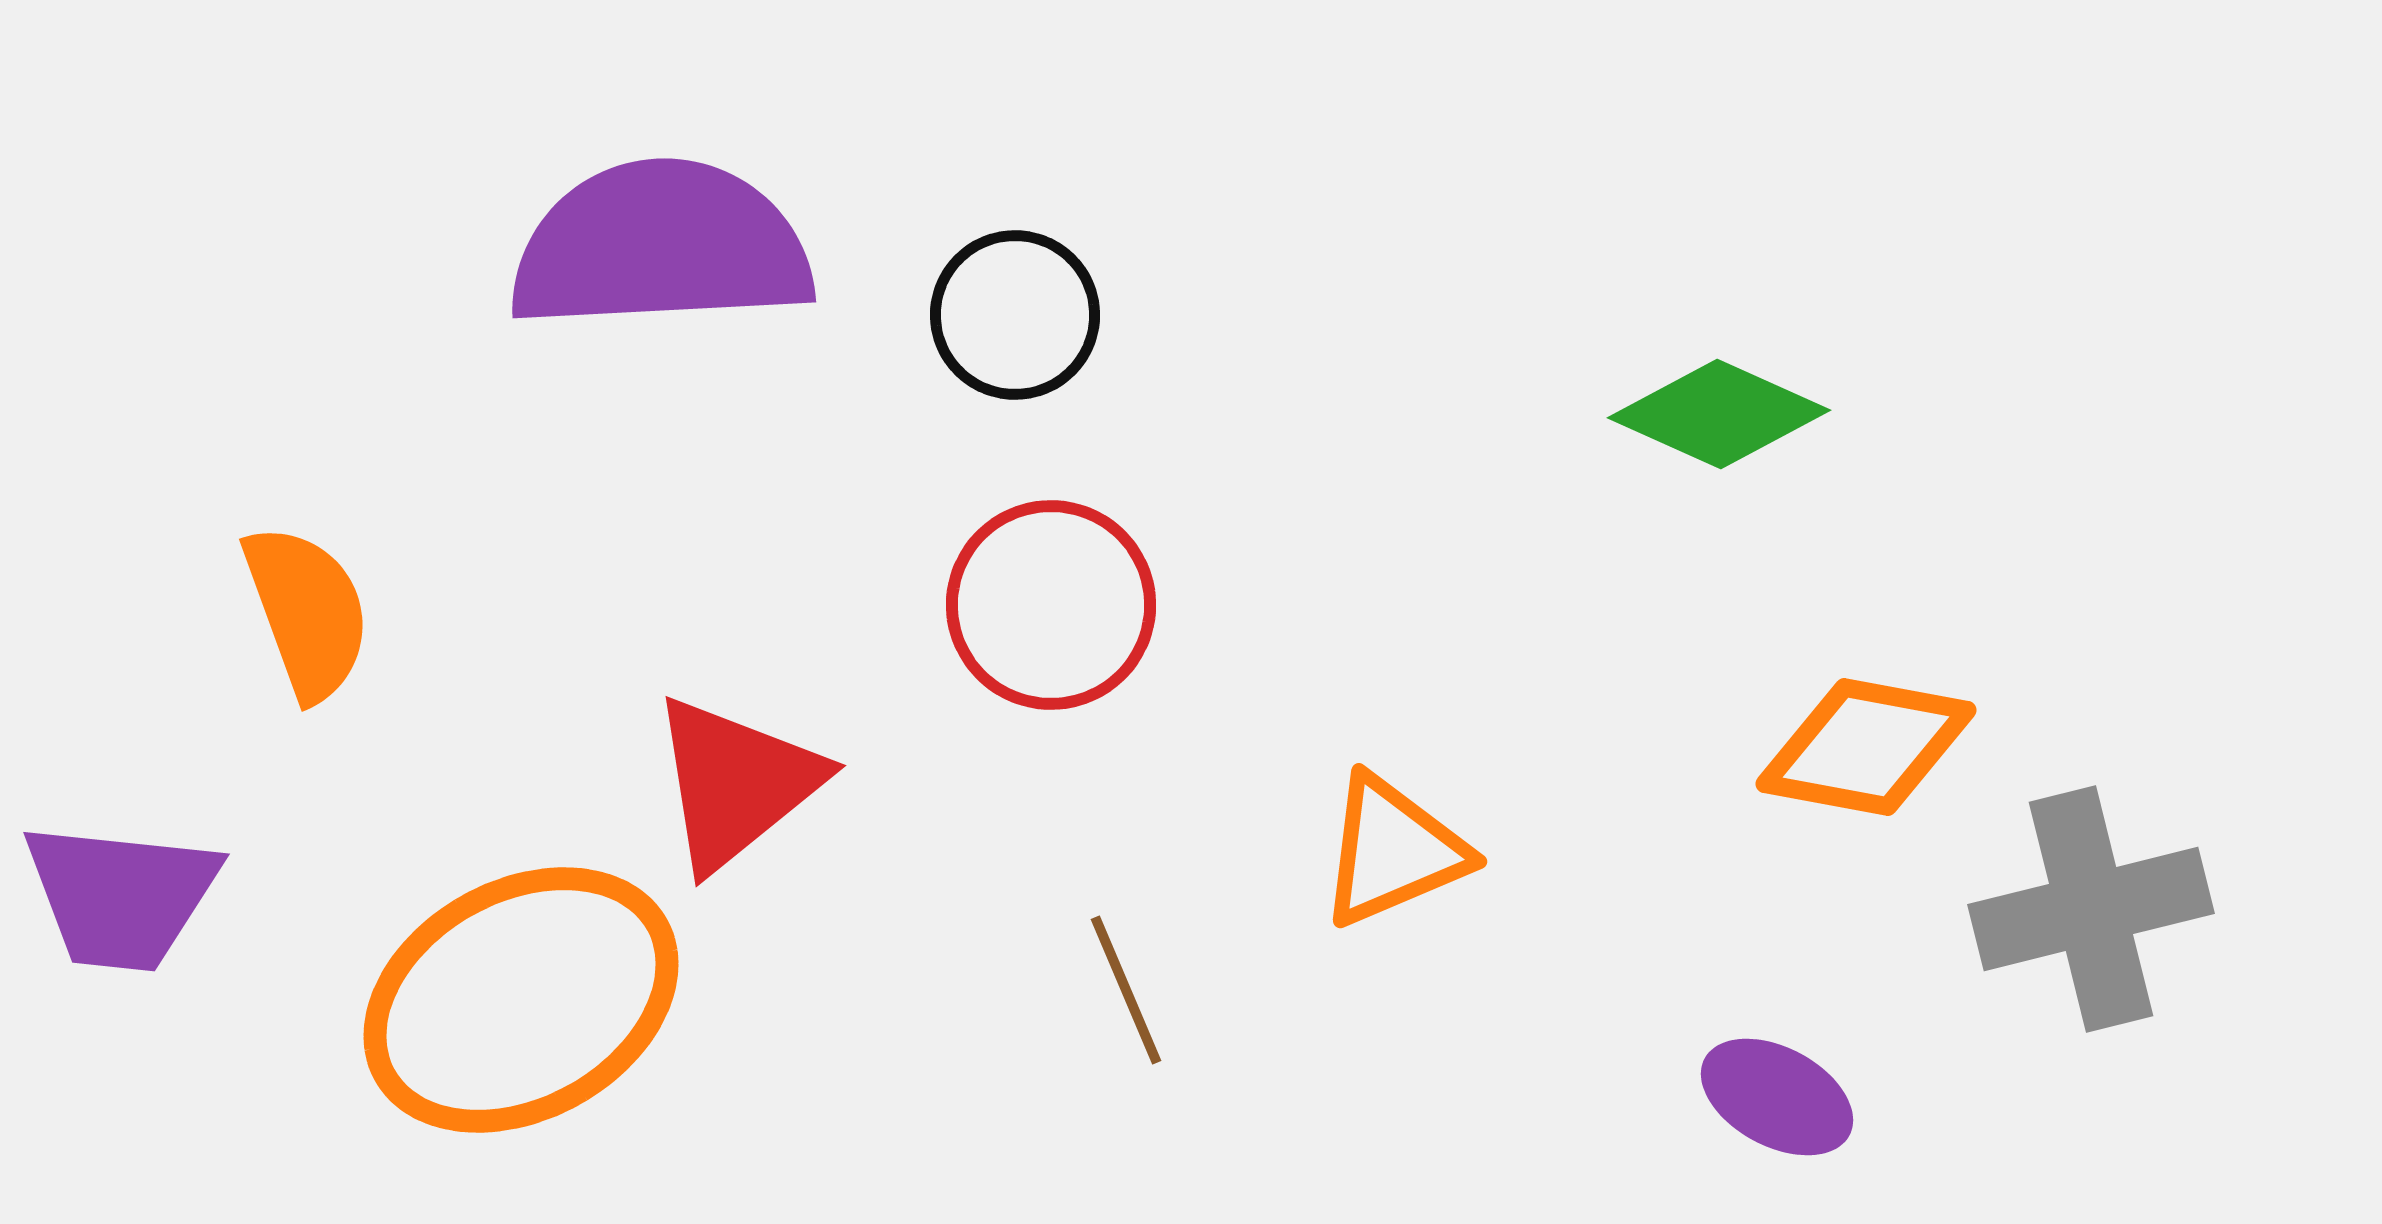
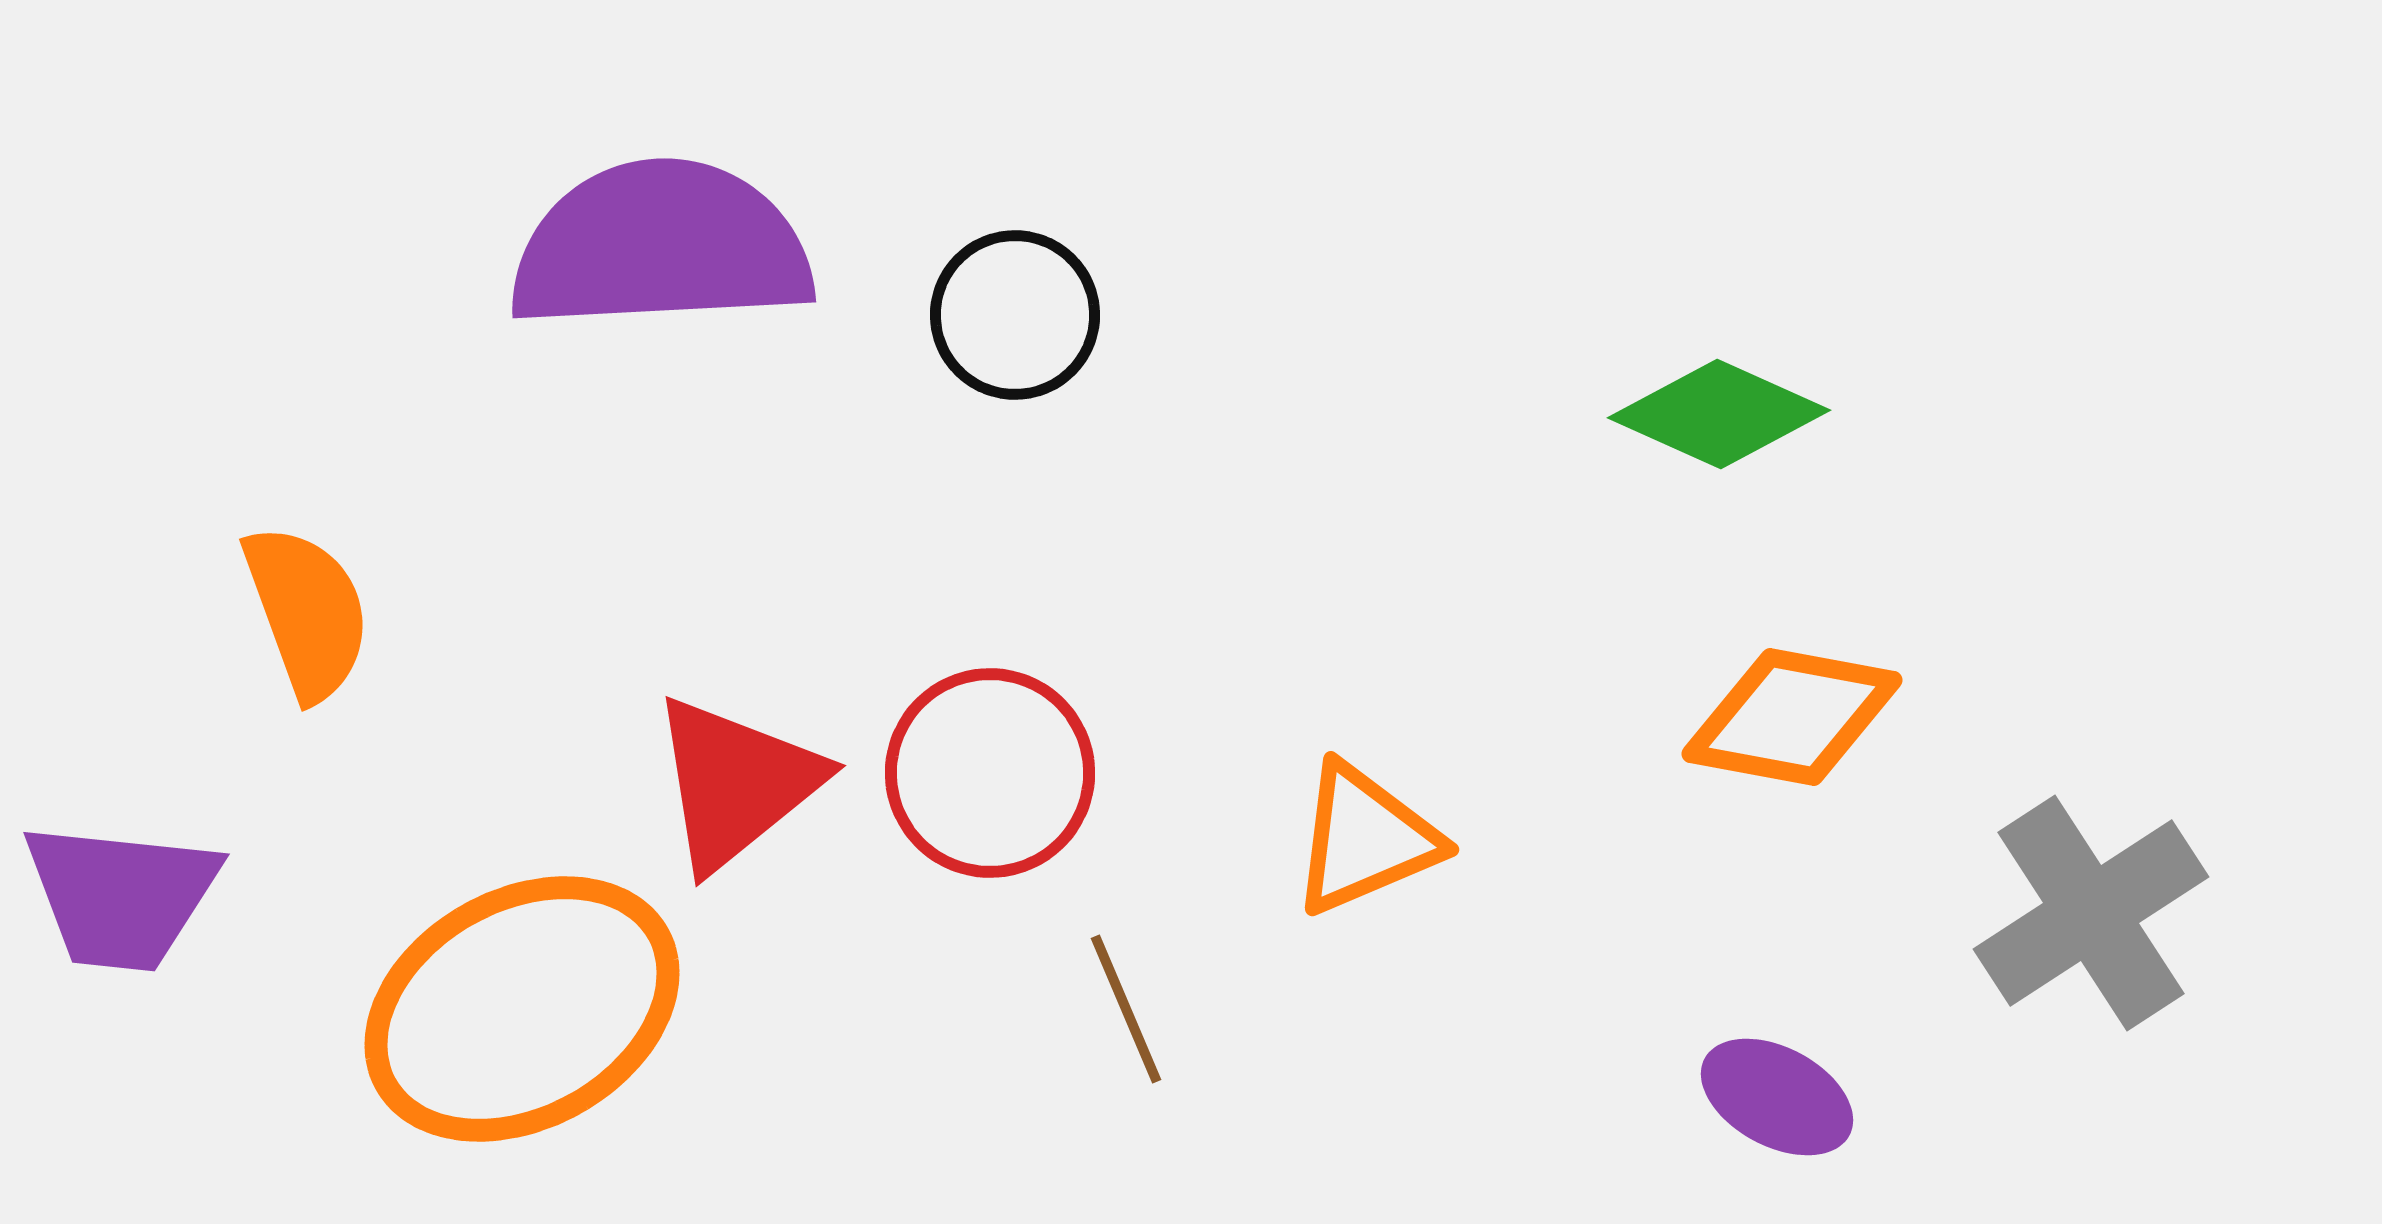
red circle: moved 61 px left, 168 px down
orange diamond: moved 74 px left, 30 px up
orange triangle: moved 28 px left, 12 px up
gray cross: moved 4 px down; rotated 19 degrees counterclockwise
brown line: moved 19 px down
orange ellipse: moved 1 px right, 9 px down
